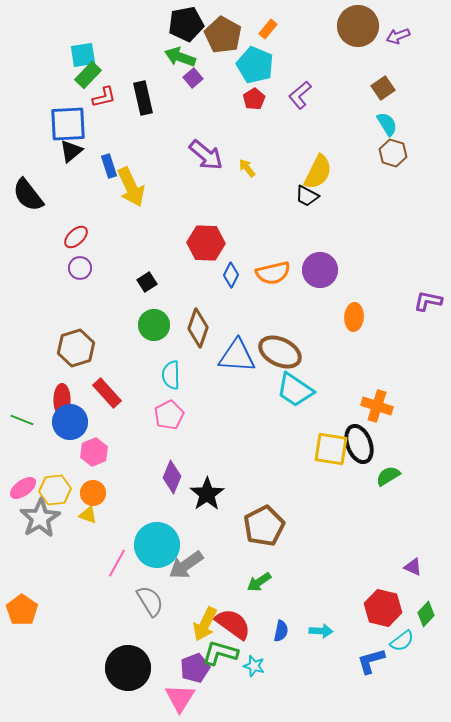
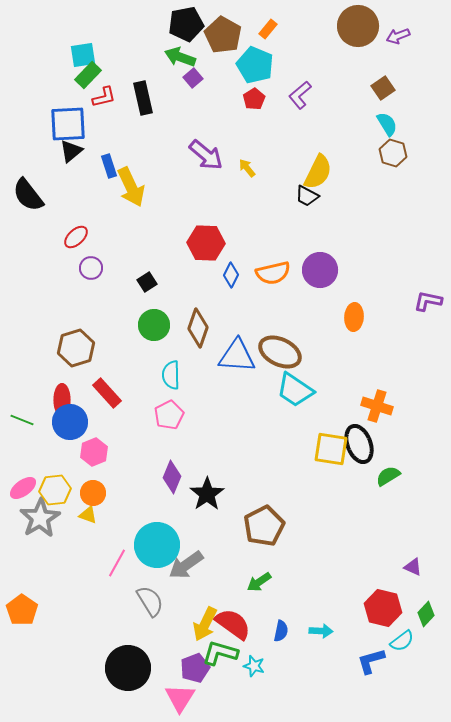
purple circle at (80, 268): moved 11 px right
